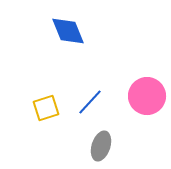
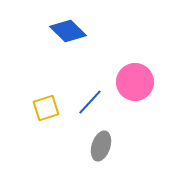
blue diamond: rotated 24 degrees counterclockwise
pink circle: moved 12 px left, 14 px up
